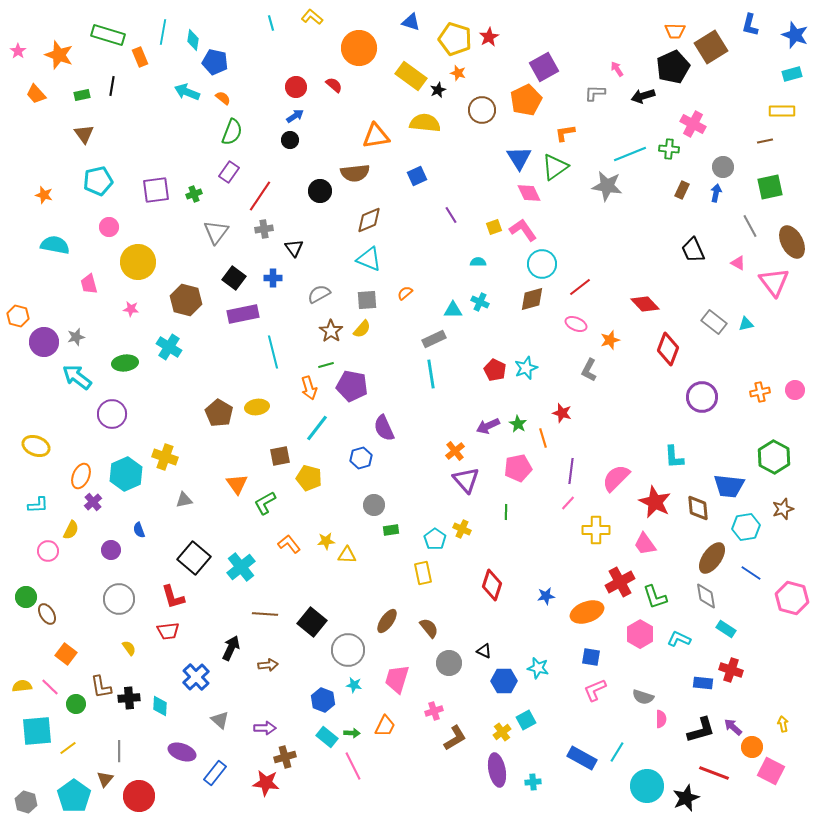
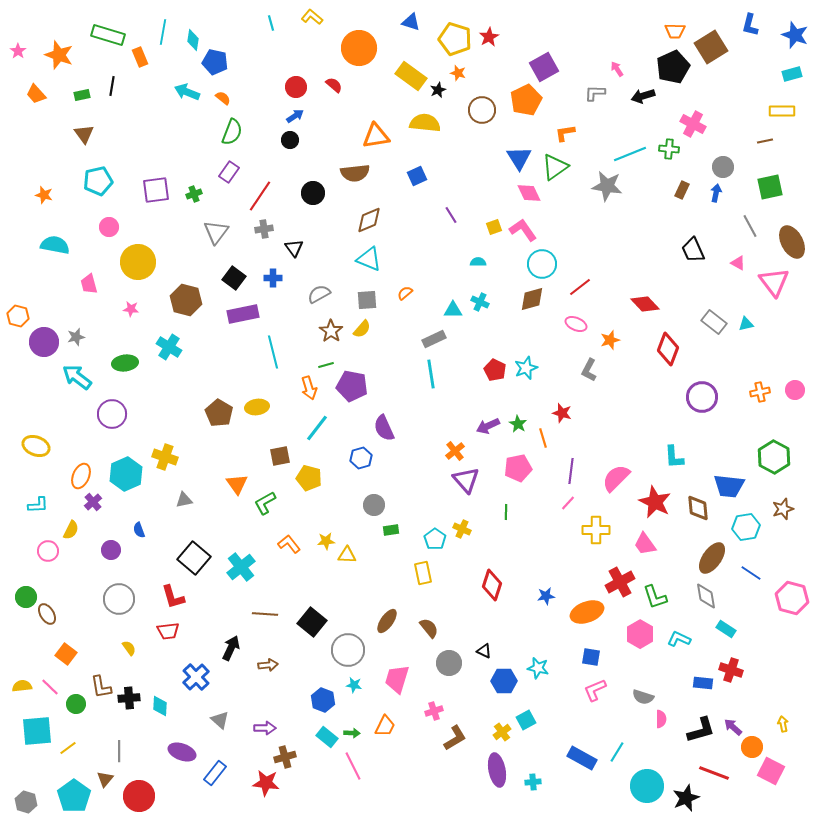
black circle at (320, 191): moved 7 px left, 2 px down
